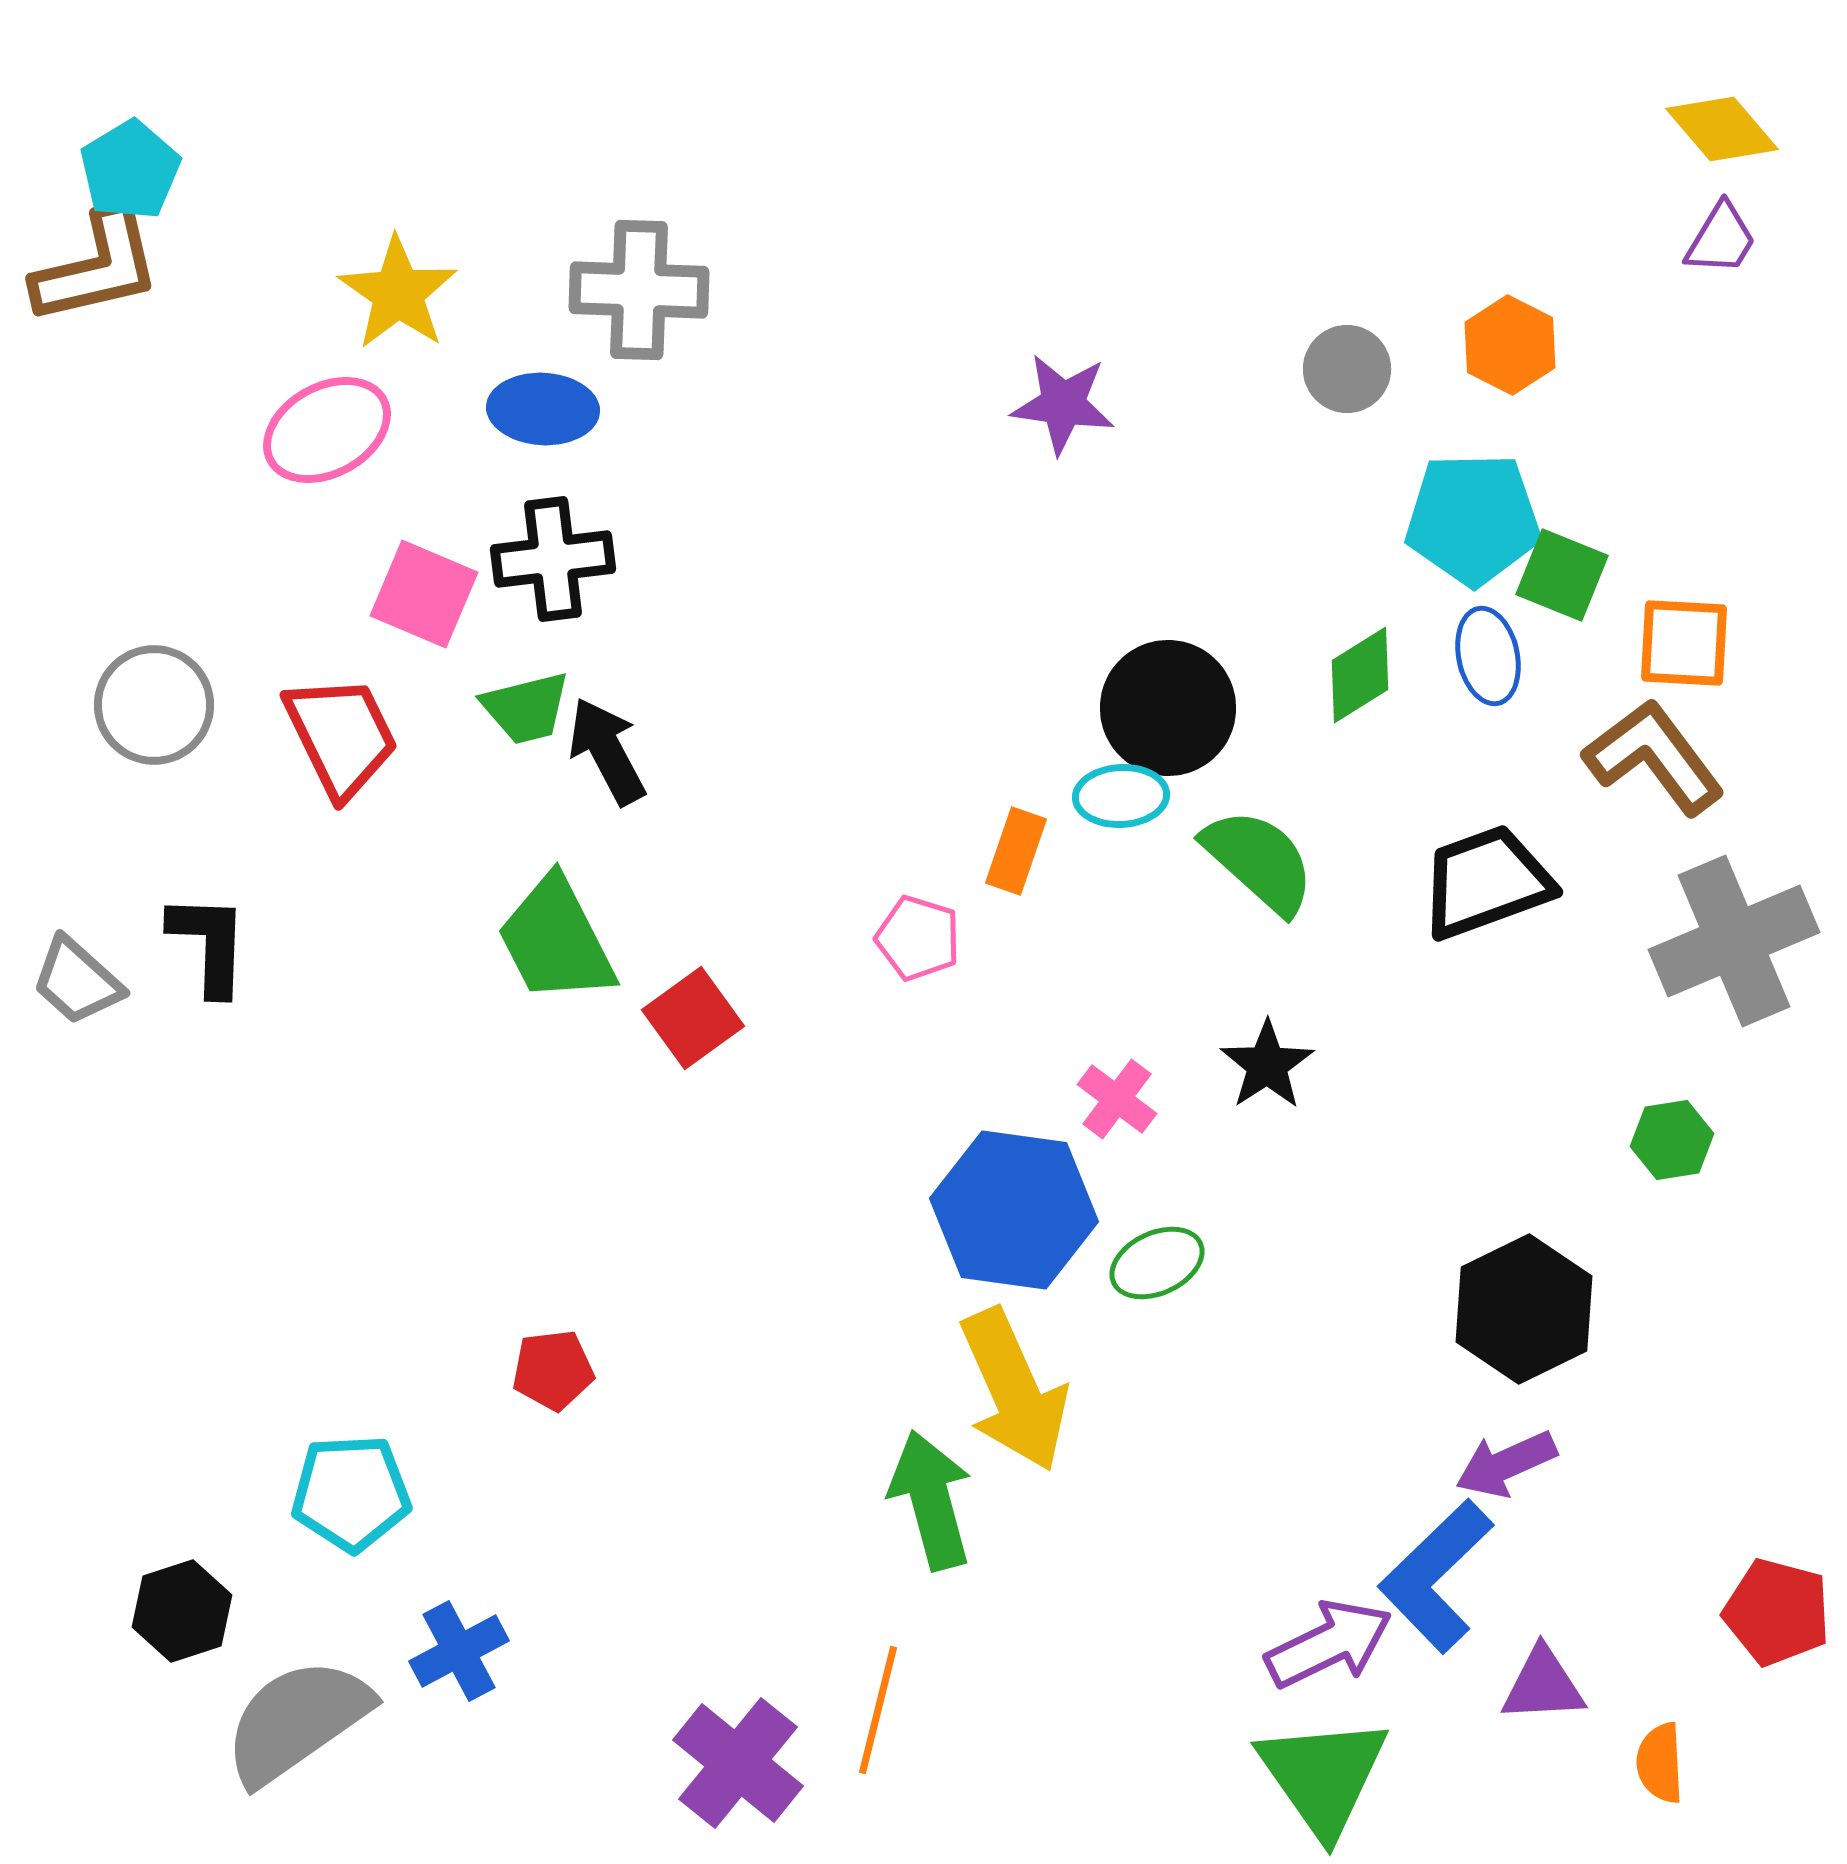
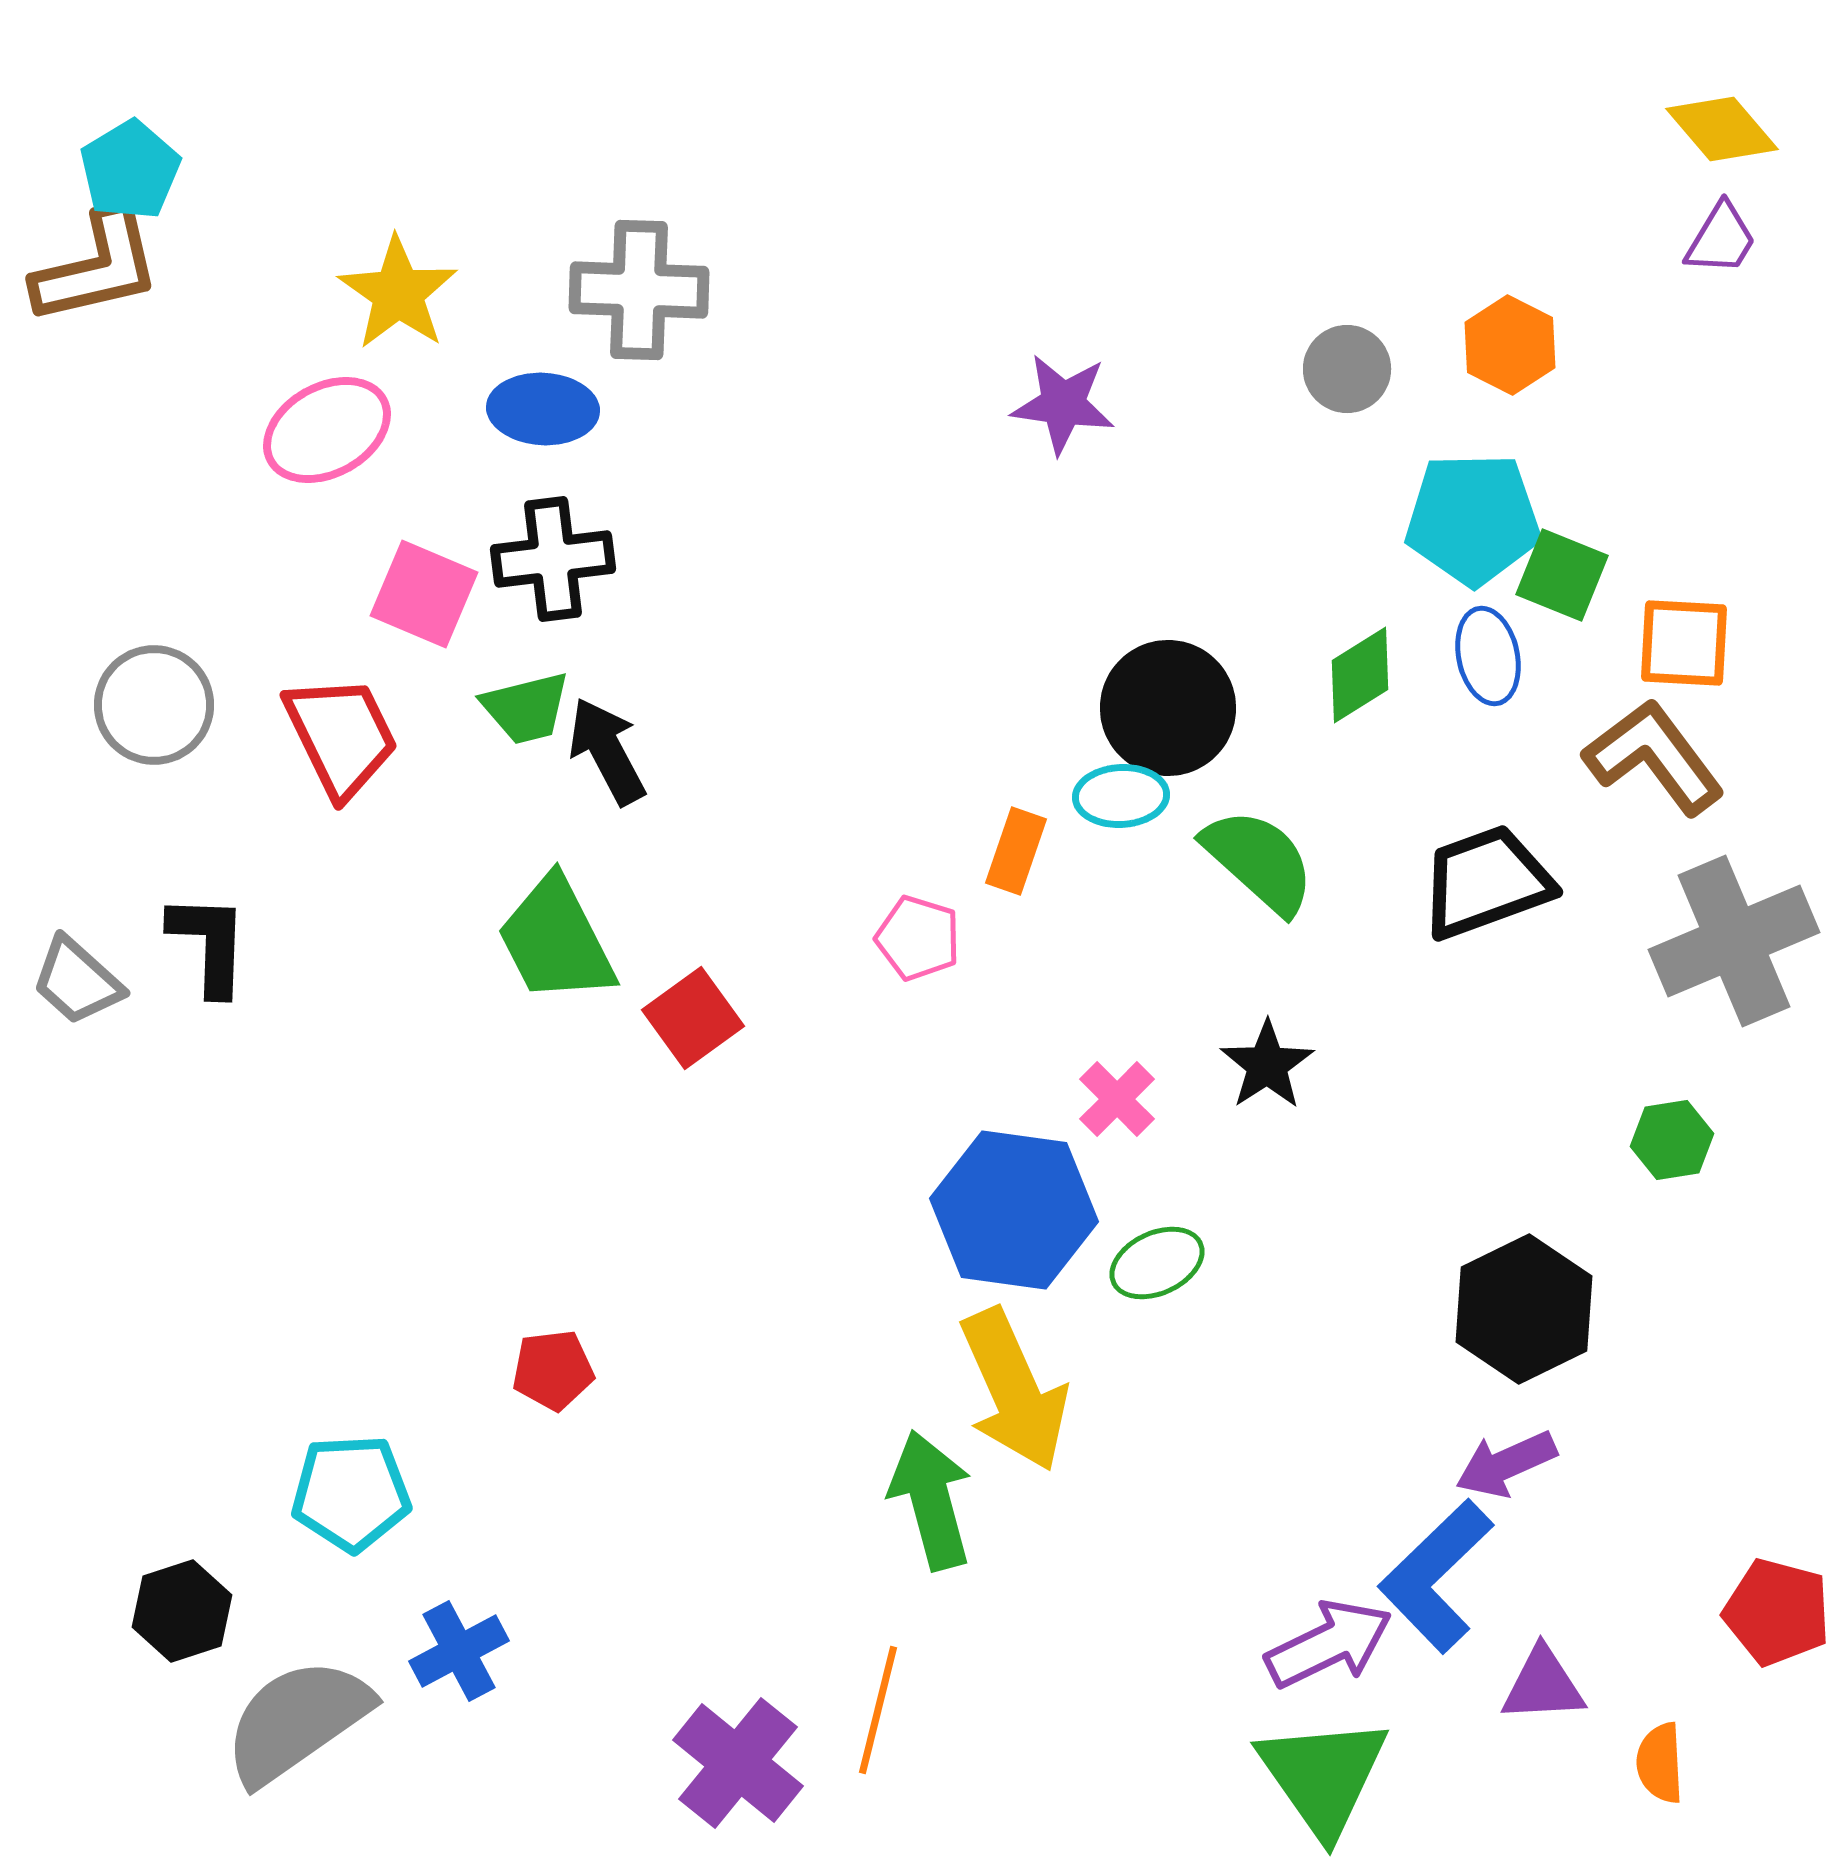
pink cross at (1117, 1099): rotated 8 degrees clockwise
